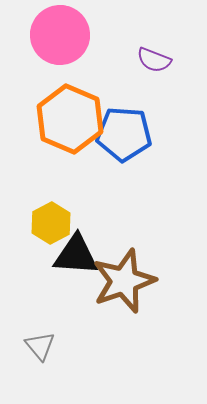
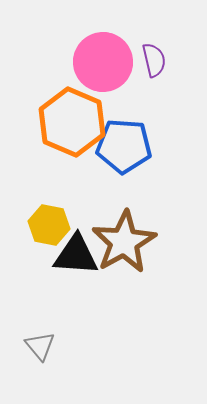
pink circle: moved 43 px right, 27 px down
purple semicircle: rotated 124 degrees counterclockwise
orange hexagon: moved 2 px right, 3 px down
blue pentagon: moved 12 px down
yellow hexagon: moved 2 px left, 2 px down; rotated 21 degrees counterclockwise
brown star: moved 39 px up; rotated 10 degrees counterclockwise
